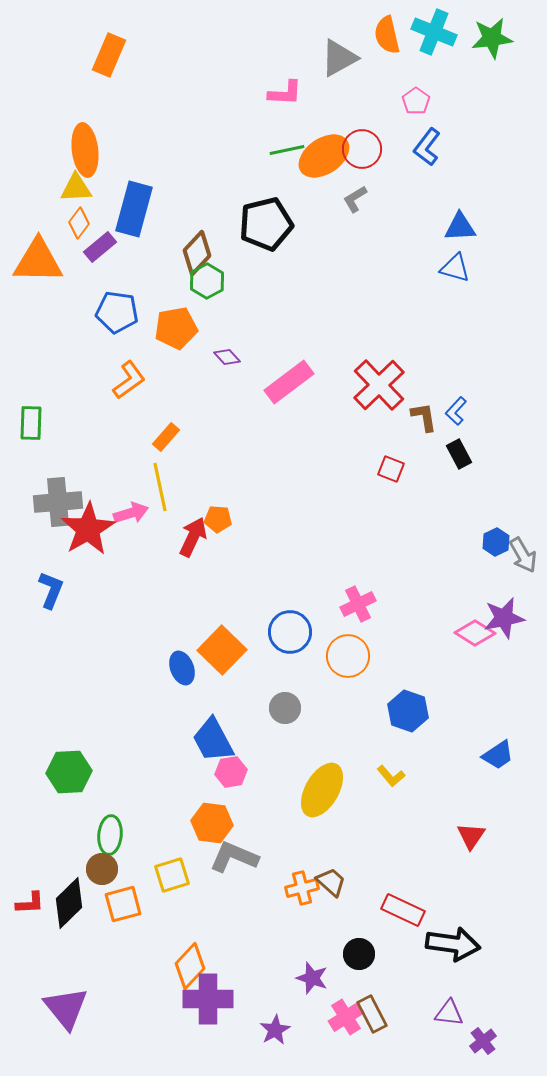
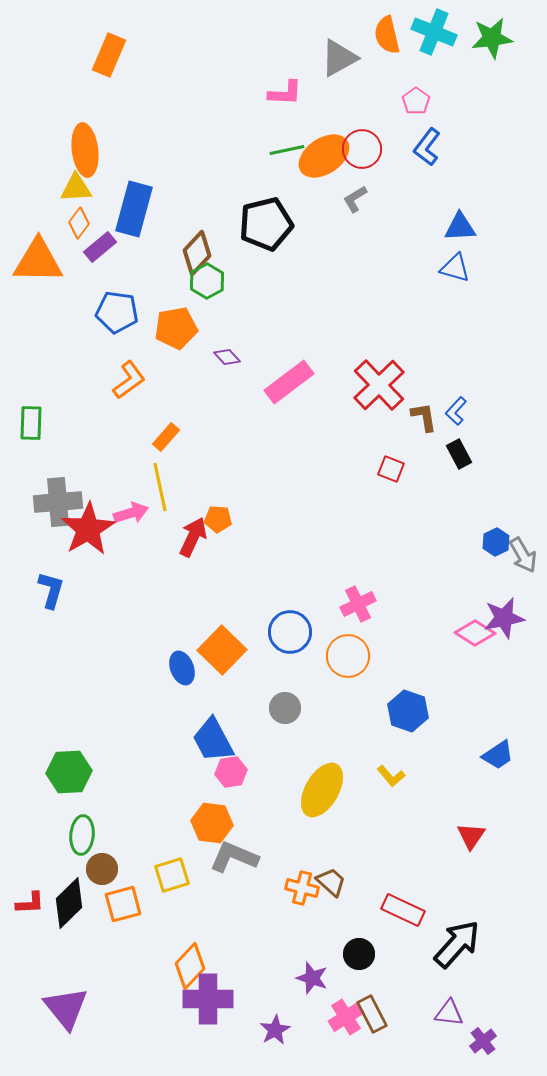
blue L-shape at (51, 590): rotated 6 degrees counterclockwise
green ellipse at (110, 835): moved 28 px left
orange cross at (302, 888): rotated 28 degrees clockwise
black arrow at (453, 944): moved 4 px right; rotated 56 degrees counterclockwise
